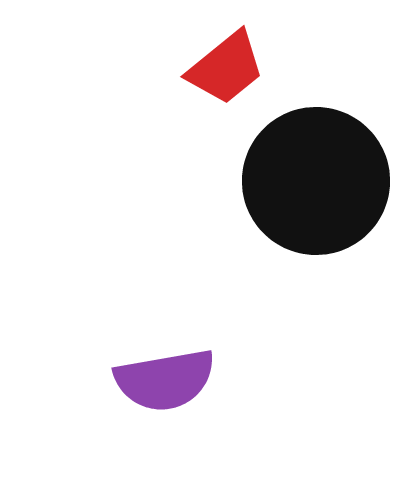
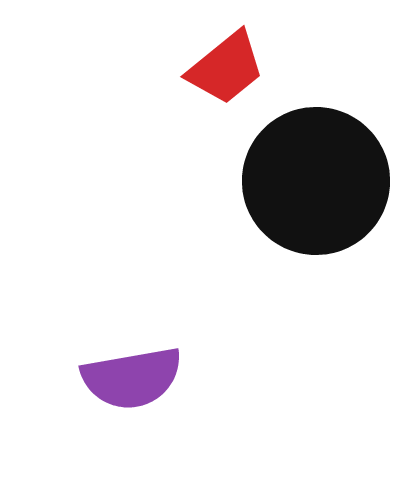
purple semicircle: moved 33 px left, 2 px up
